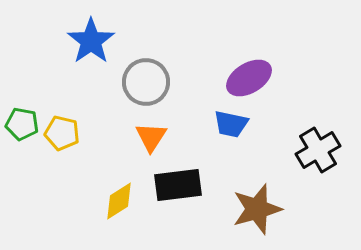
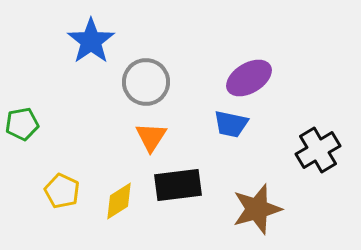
green pentagon: rotated 20 degrees counterclockwise
yellow pentagon: moved 58 px down; rotated 12 degrees clockwise
